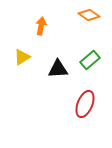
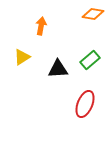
orange diamond: moved 4 px right, 1 px up; rotated 25 degrees counterclockwise
